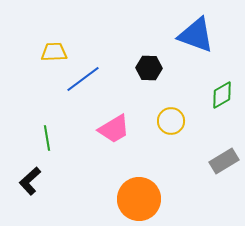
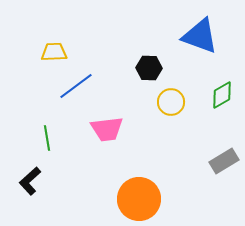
blue triangle: moved 4 px right, 1 px down
blue line: moved 7 px left, 7 px down
yellow circle: moved 19 px up
pink trapezoid: moved 7 px left; rotated 24 degrees clockwise
